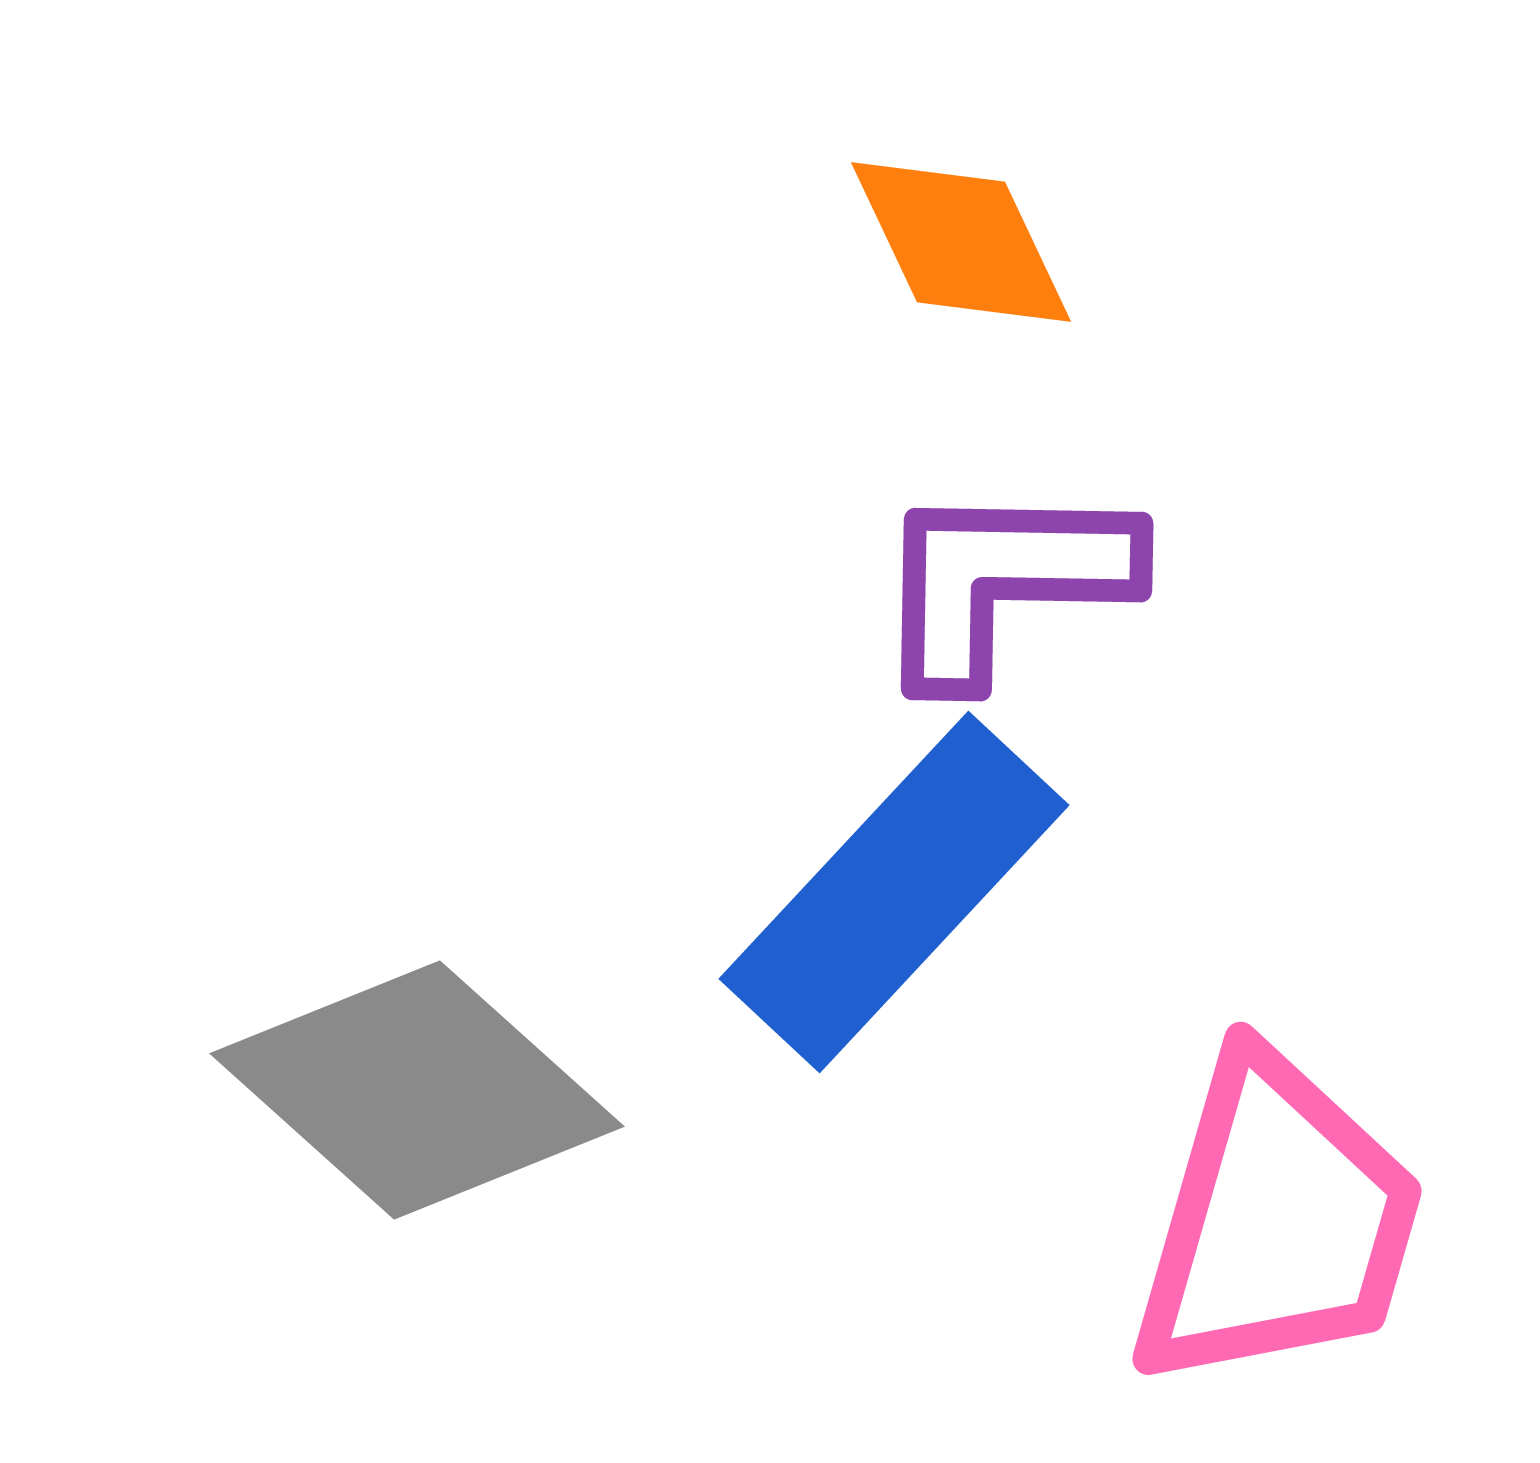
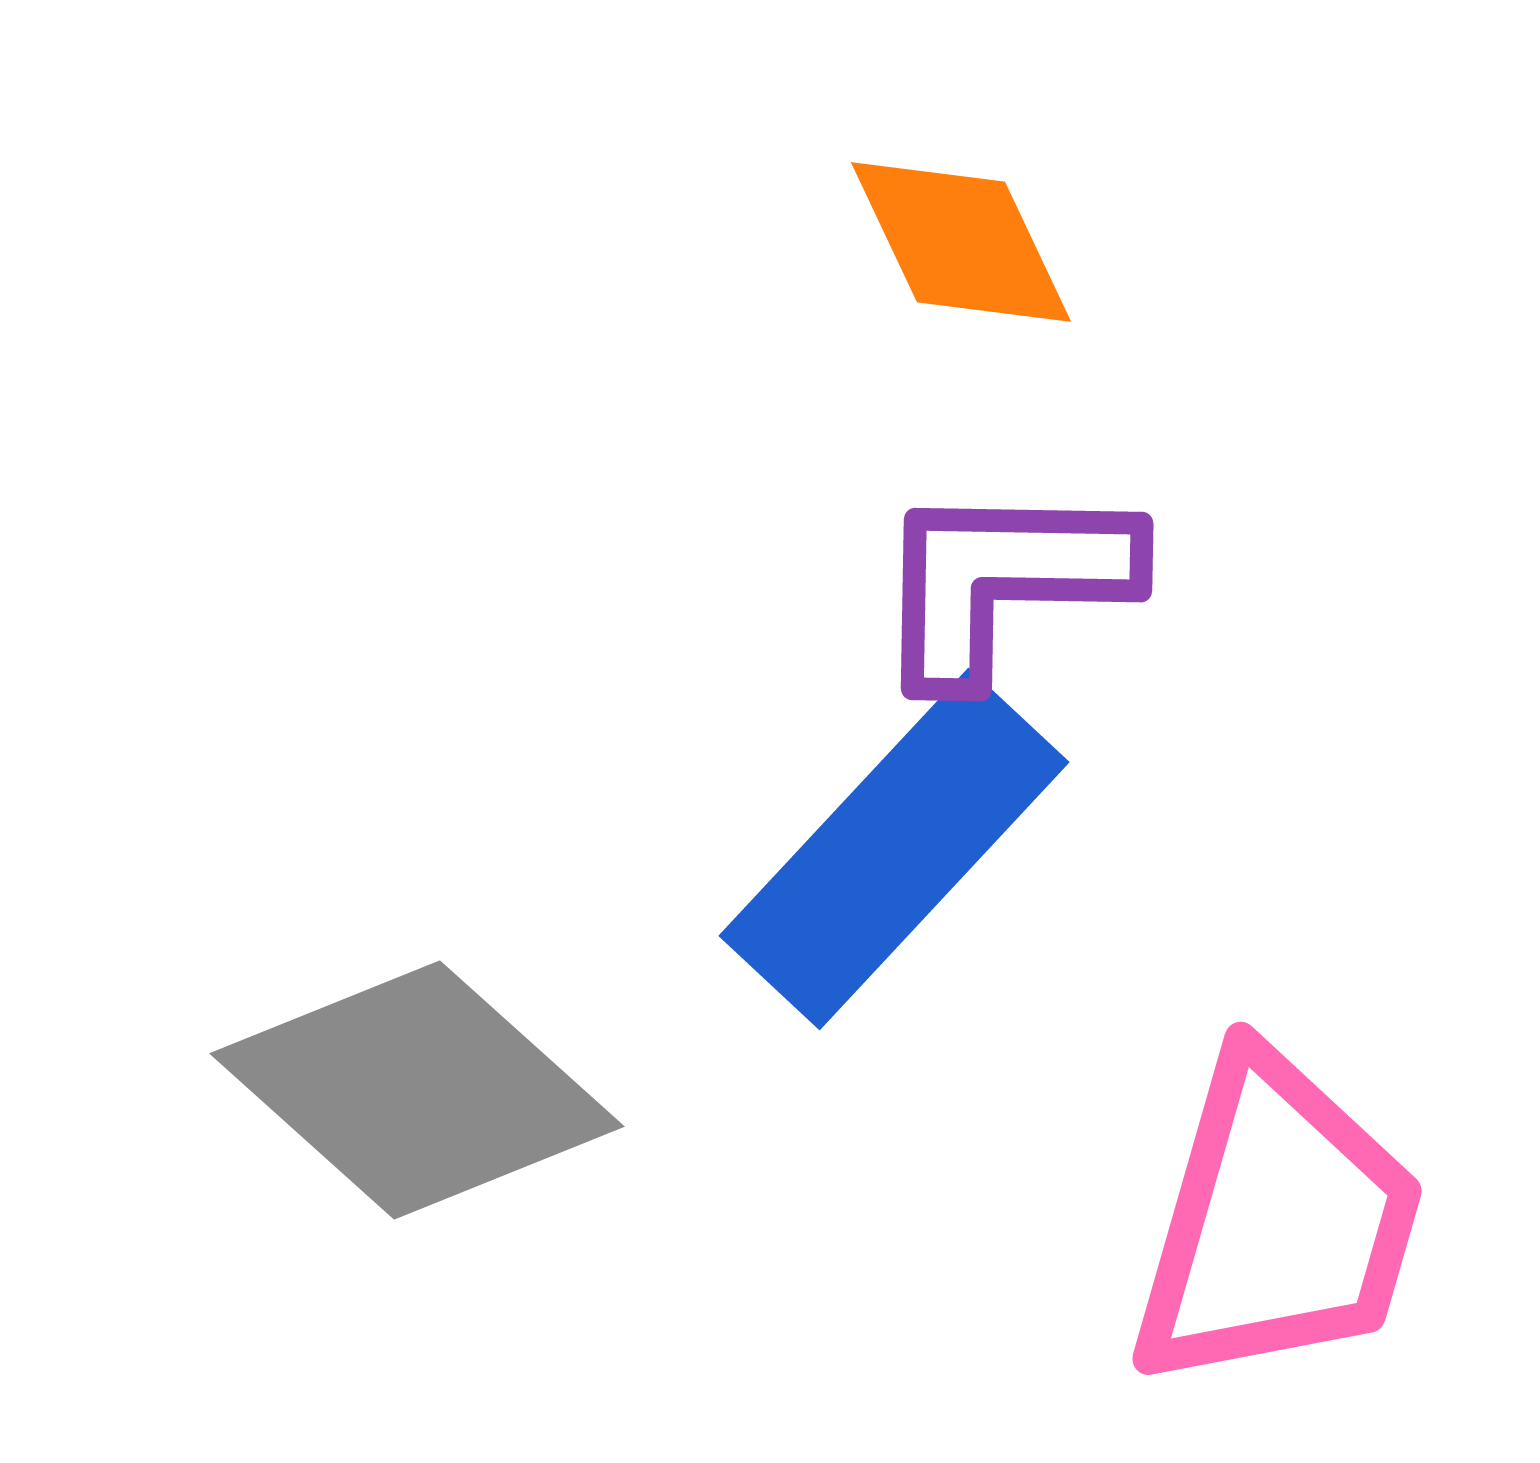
blue rectangle: moved 43 px up
